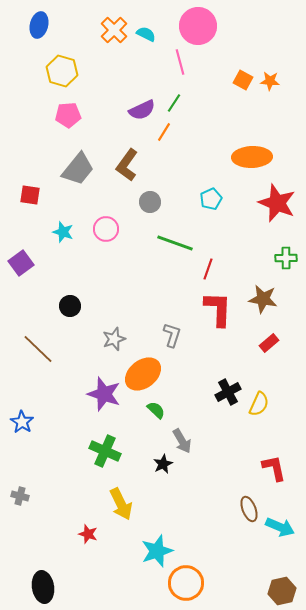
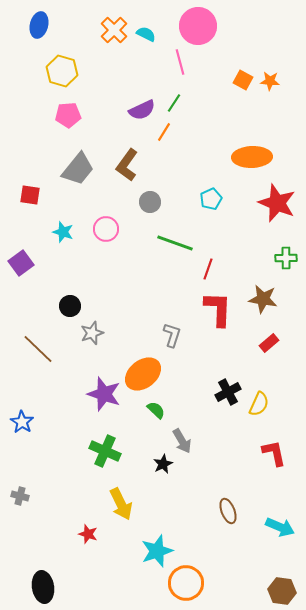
gray star at (114, 339): moved 22 px left, 6 px up
red L-shape at (274, 468): moved 15 px up
brown ellipse at (249, 509): moved 21 px left, 2 px down
brown hexagon at (282, 591): rotated 20 degrees clockwise
